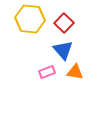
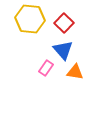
pink rectangle: moved 1 px left, 4 px up; rotated 35 degrees counterclockwise
